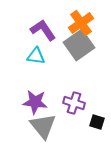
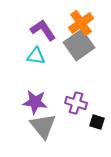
purple cross: moved 2 px right
